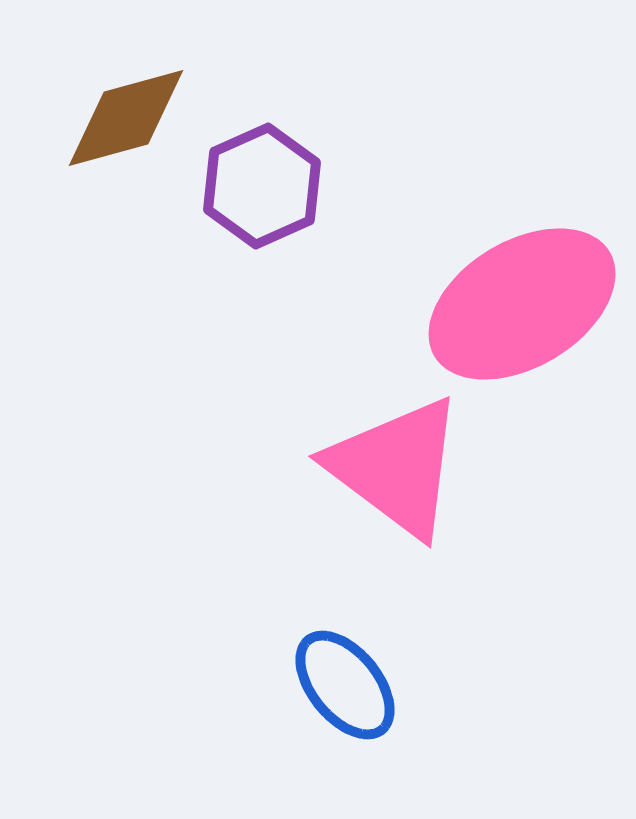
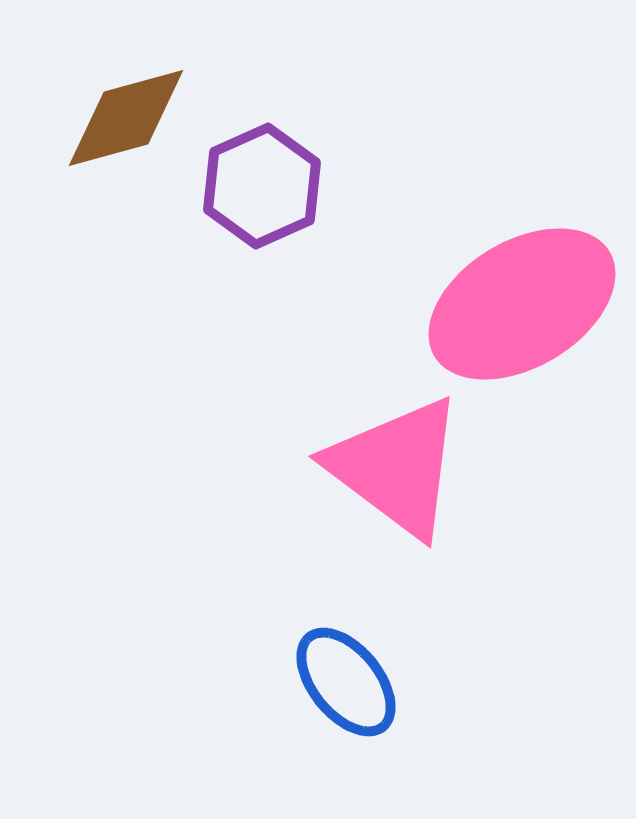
blue ellipse: moved 1 px right, 3 px up
